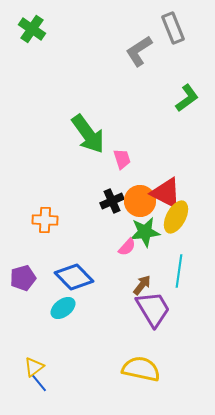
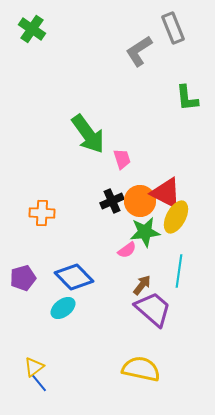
green L-shape: rotated 120 degrees clockwise
orange cross: moved 3 px left, 7 px up
pink semicircle: moved 3 px down; rotated 12 degrees clockwise
purple trapezoid: rotated 18 degrees counterclockwise
